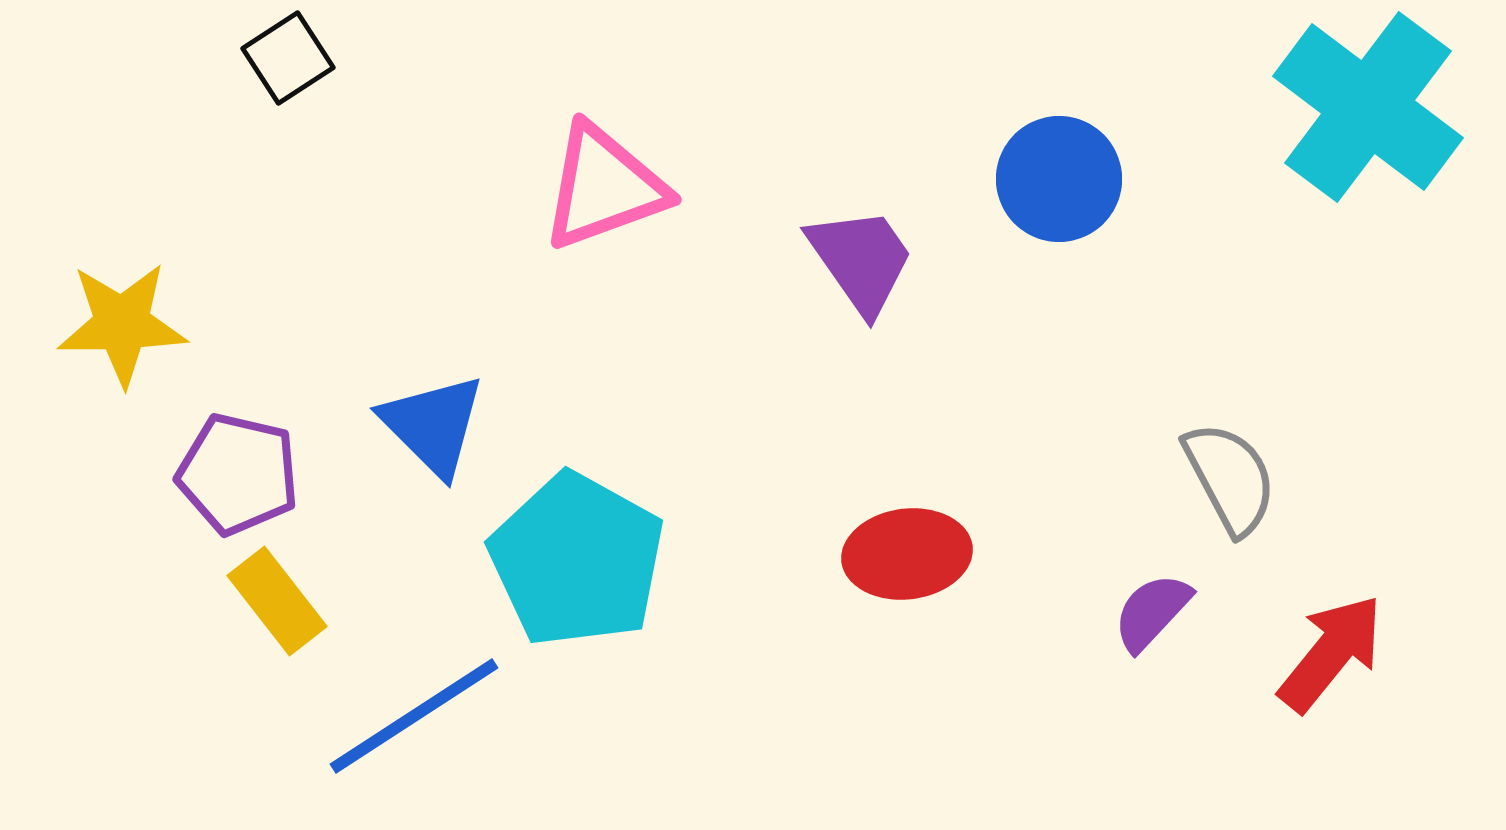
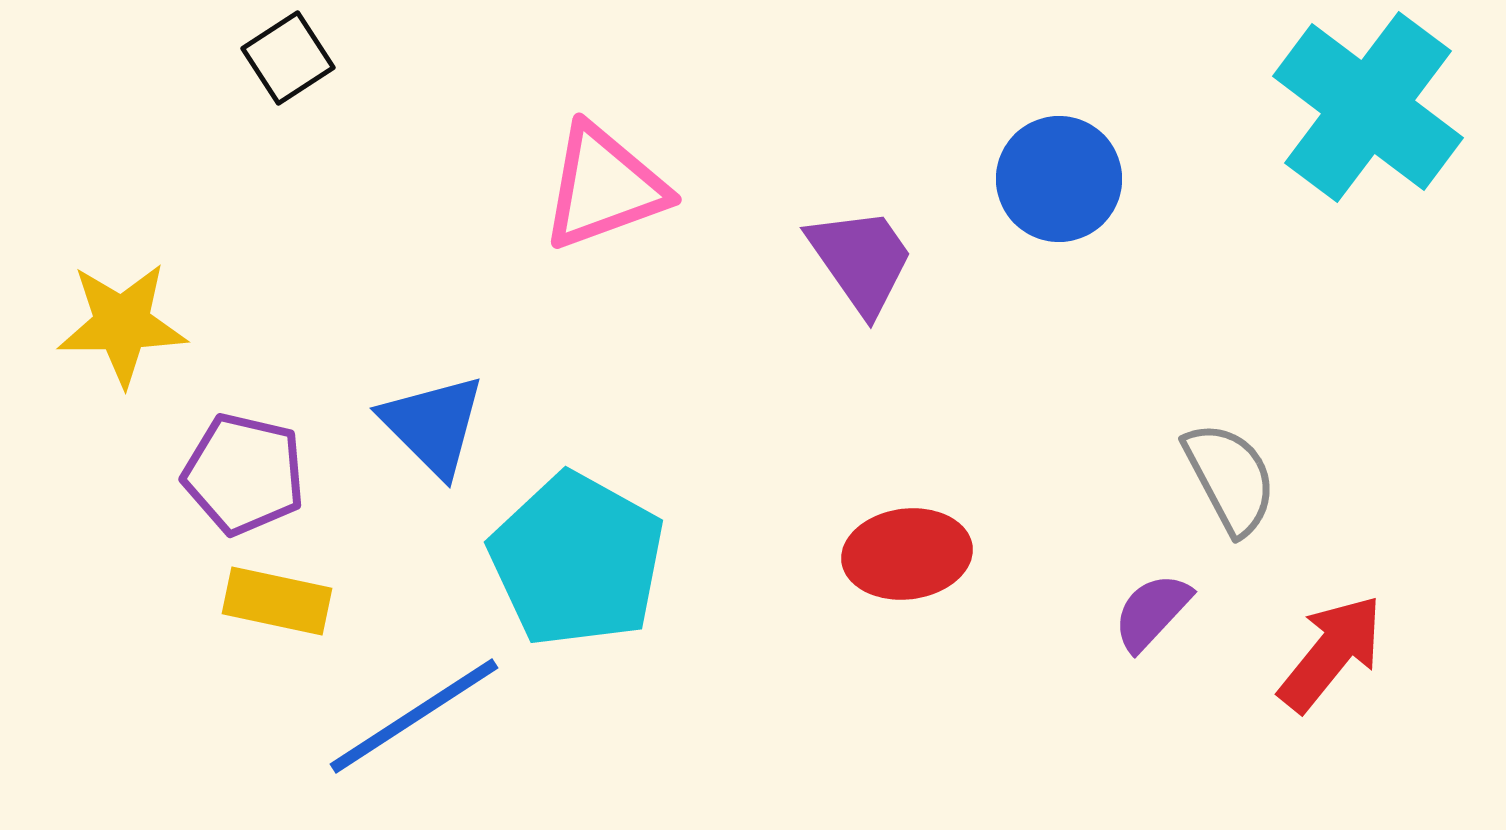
purple pentagon: moved 6 px right
yellow rectangle: rotated 40 degrees counterclockwise
